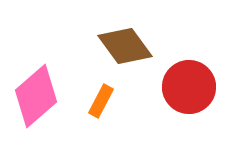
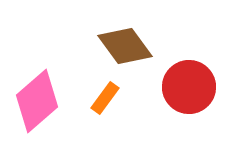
pink diamond: moved 1 px right, 5 px down
orange rectangle: moved 4 px right, 3 px up; rotated 8 degrees clockwise
